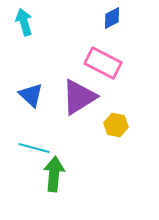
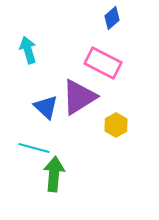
blue diamond: rotated 15 degrees counterclockwise
cyan arrow: moved 4 px right, 28 px down
blue triangle: moved 15 px right, 12 px down
yellow hexagon: rotated 20 degrees clockwise
